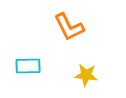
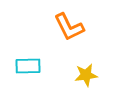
yellow star: rotated 15 degrees counterclockwise
